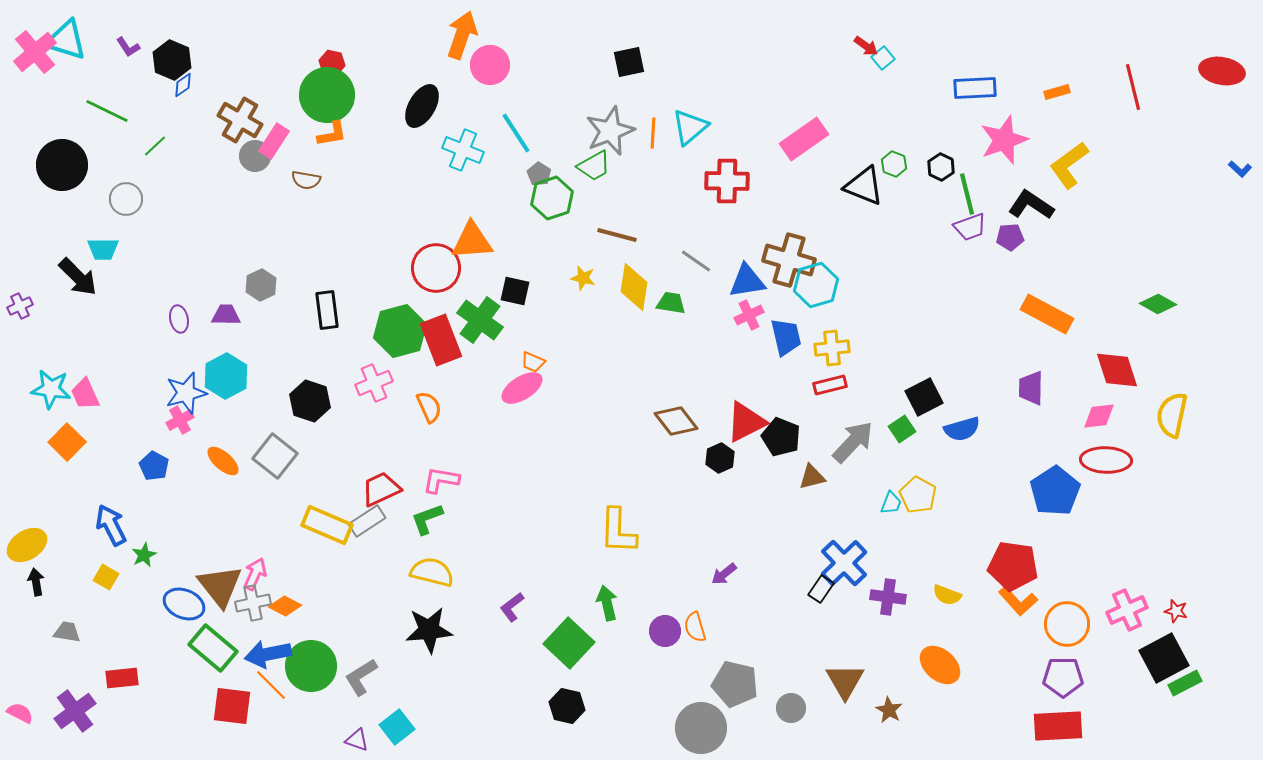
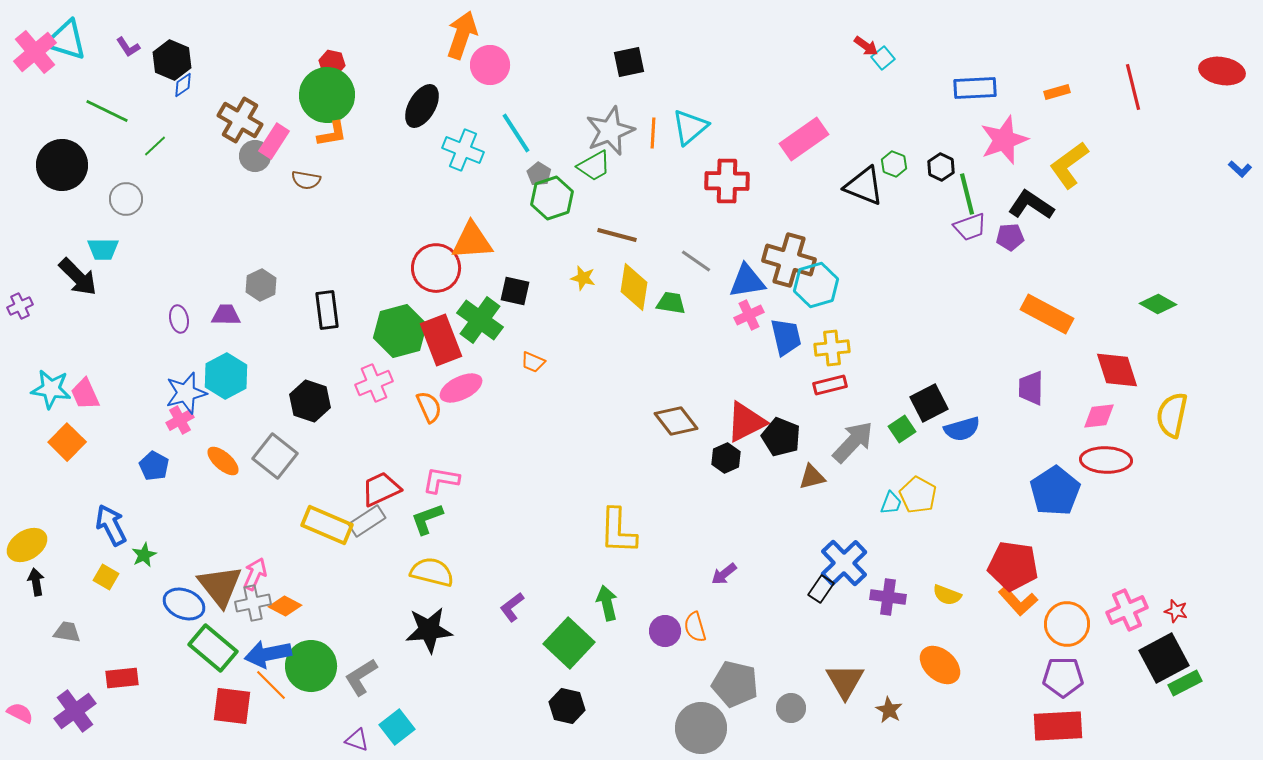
pink ellipse at (522, 388): moved 61 px left; rotated 6 degrees clockwise
black square at (924, 397): moved 5 px right, 6 px down
black hexagon at (720, 458): moved 6 px right
